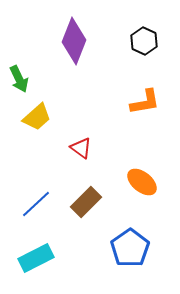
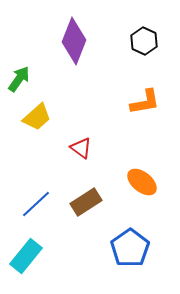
green arrow: rotated 120 degrees counterclockwise
brown rectangle: rotated 12 degrees clockwise
cyan rectangle: moved 10 px left, 2 px up; rotated 24 degrees counterclockwise
